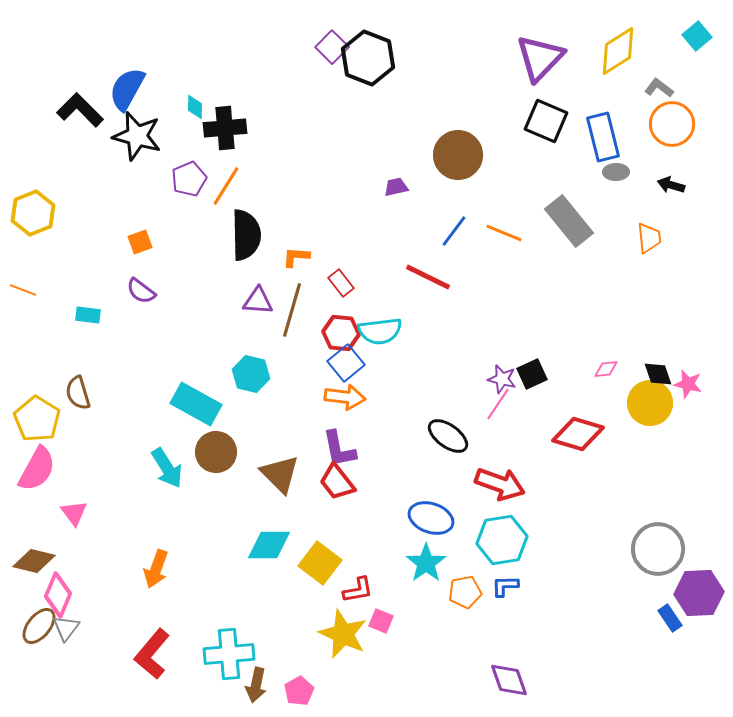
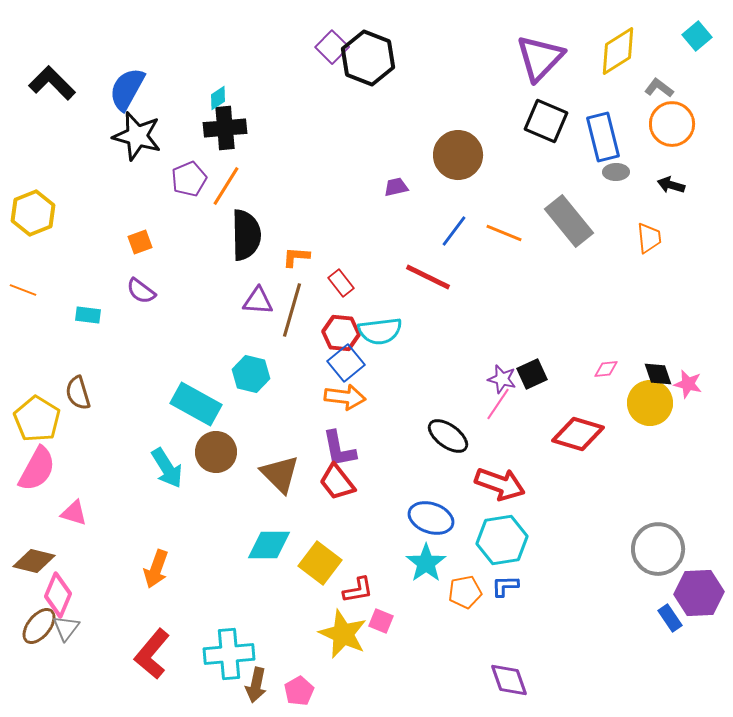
cyan diamond at (195, 107): moved 23 px right, 9 px up; rotated 55 degrees clockwise
black L-shape at (80, 110): moved 28 px left, 27 px up
pink triangle at (74, 513): rotated 36 degrees counterclockwise
